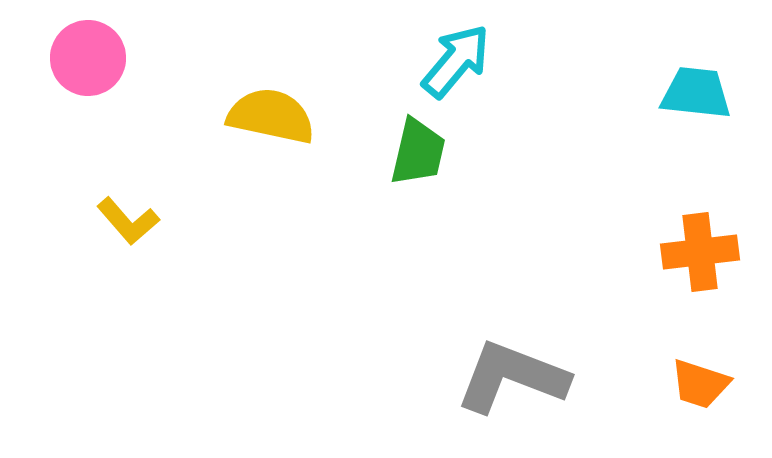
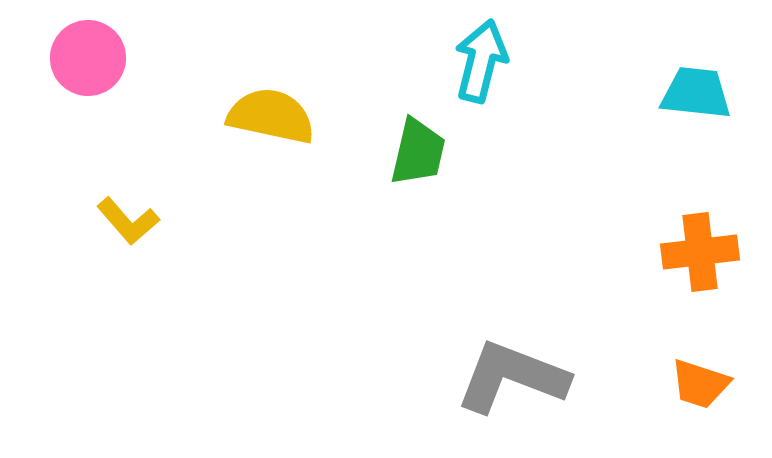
cyan arrow: moved 25 px right; rotated 26 degrees counterclockwise
